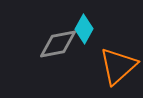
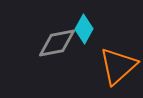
gray diamond: moved 1 px left, 1 px up
